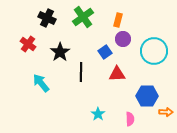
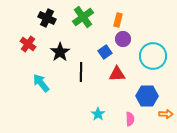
cyan circle: moved 1 px left, 5 px down
orange arrow: moved 2 px down
